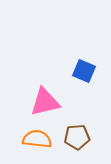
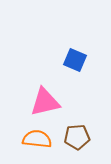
blue square: moved 9 px left, 11 px up
